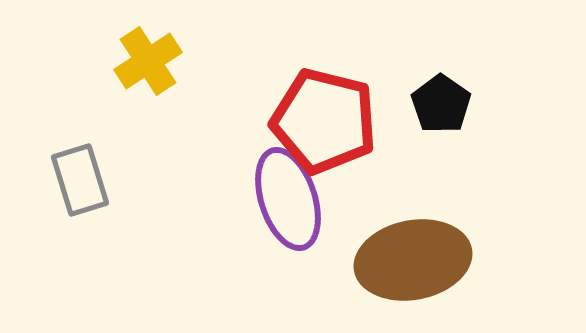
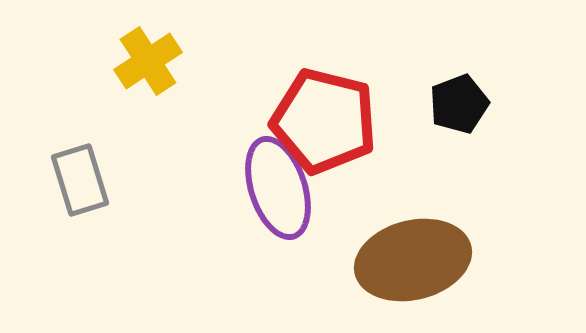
black pentagon: moved 18 px right; rotated 16 degrees clockwise
purple ellipse: moved 10 px left, 11 px up
brown ellipse: rotated 3 degrees counterclockwise
